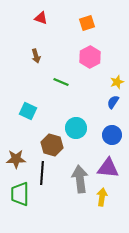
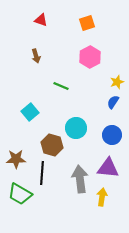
red triangle: moved 2 px down
green line: moved 4 px down
cyan square: moved 2 px right, 1 px down; rotated 24 degrees clockwise
green trapezoid: rotated 60 degrees counterclockwise
